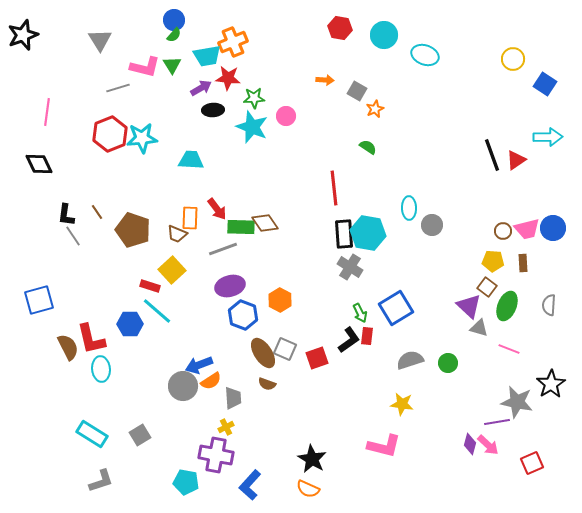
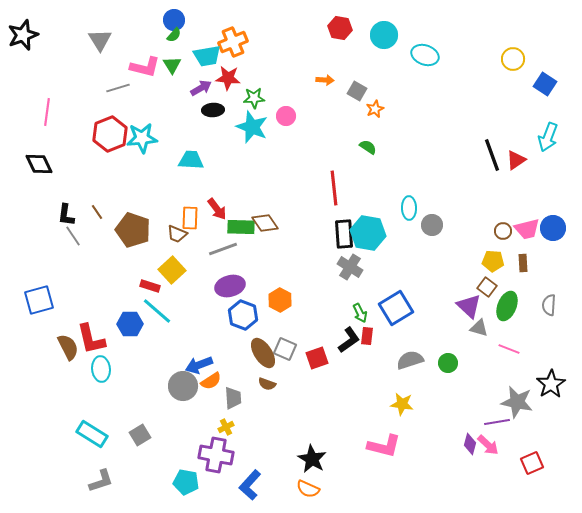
cyan arrow at (548, 137): rotated 112 degrees clockwise
